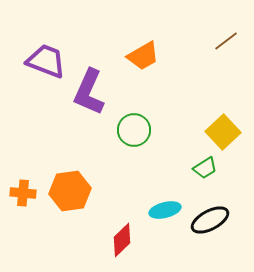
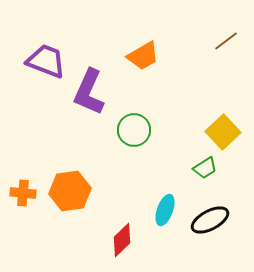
cyan ellipse: rotated 56 degrees counterclockwise
